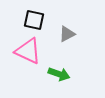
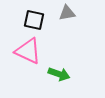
gray triangle: moved 21 px up; rotated 18 degrees clockwise
